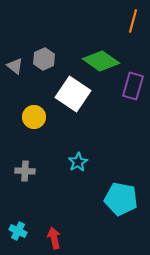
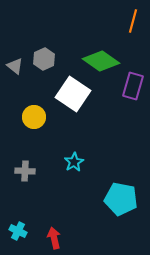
cyan star: moved 4 px left
